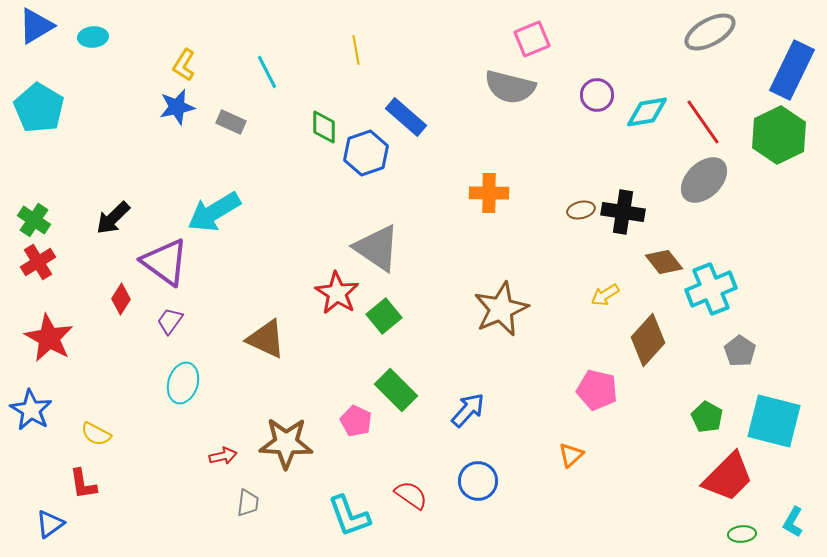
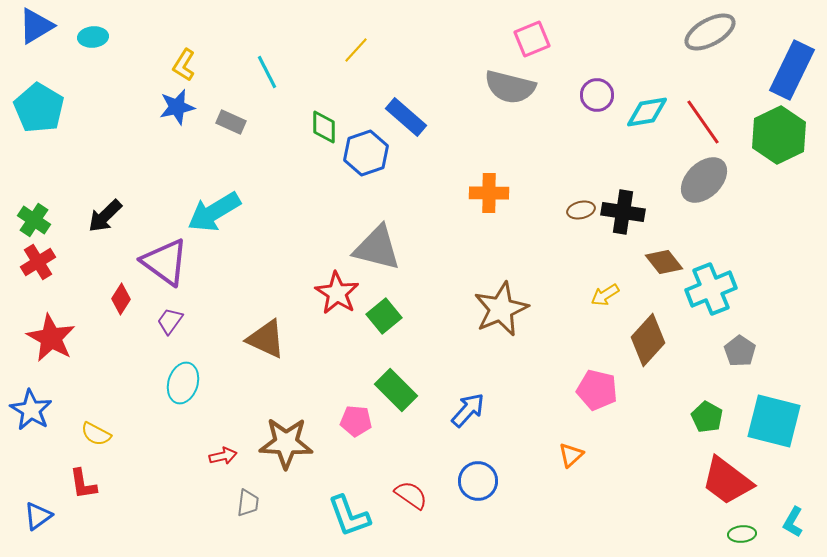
yellow line at (356, 50): rotated 52 degrees clockwise
black arrow at (113, 218): moved 8 px left, 2 px up
gray triangle at (377, 248): rotated 20 degrees counterclockwise
red star at (49, 338): moved 2 px right
pink pentagon at (356, 421): rotated 20 degrees counterclockwise
red trapezoid at (728, 477): moved 1 px left, 4 px down; rotated 82 degrees clockwise
blue triangle at (50, 524): moved 12 px left, 8 px up
